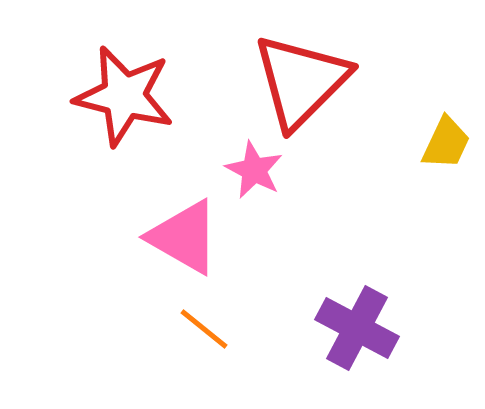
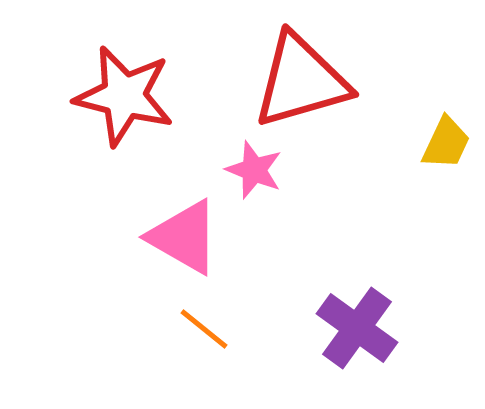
red triangle: rotated 29 degrees clockwise
pink star: rotated 6 degrees counterclockwise
purple cross: rotated 8 degrees clockwise
